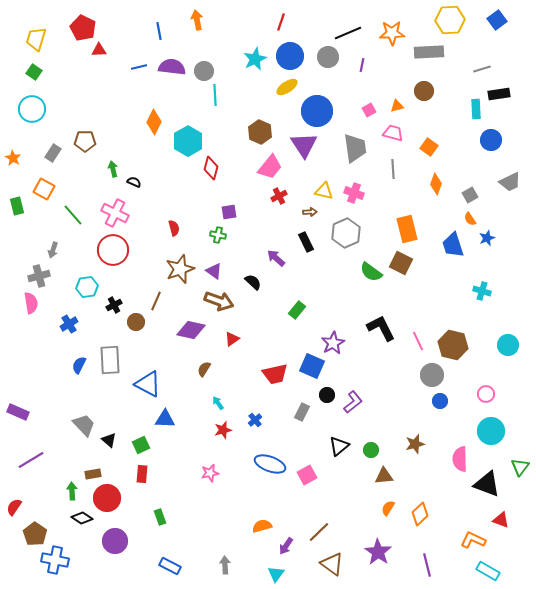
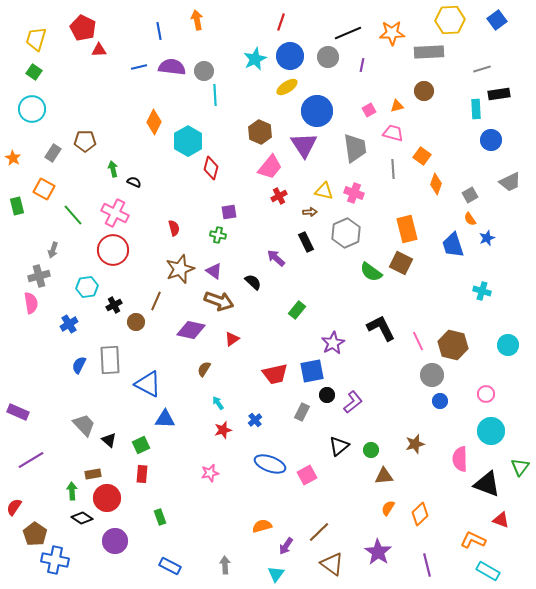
orange square at (429, 147): moved 7 px left, 9 px down
blue square at (312, 366): moved 5 px down; rotated 35 degrees counterclockwise
